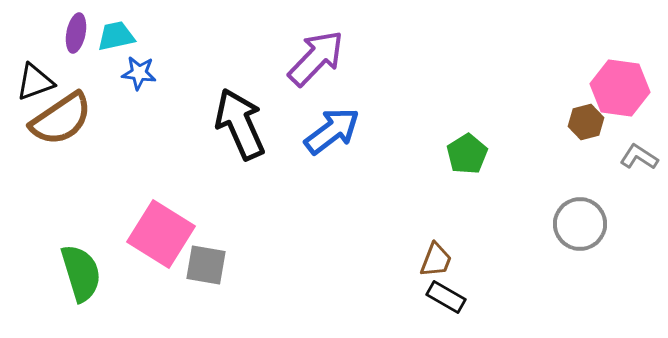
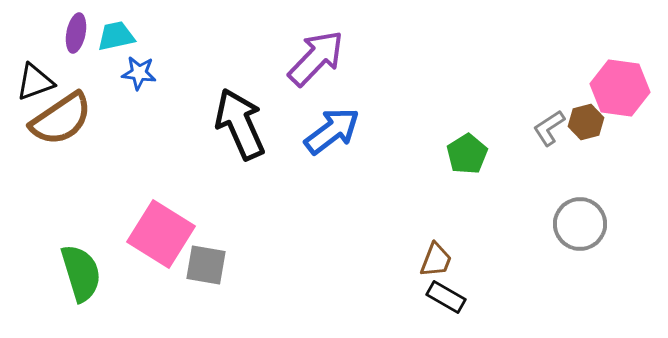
gray L-shape: moved 90 px left, 29 px up; rotated 66 degrees counterclockwise
